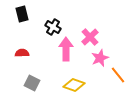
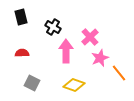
black rectangle: moved 1 px left, 3 px down
pink arrow: moved 2 px down
orange line: moved 1 px right, 2 px up
